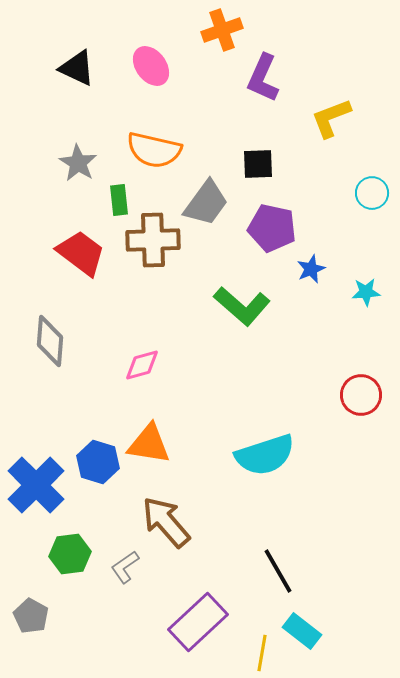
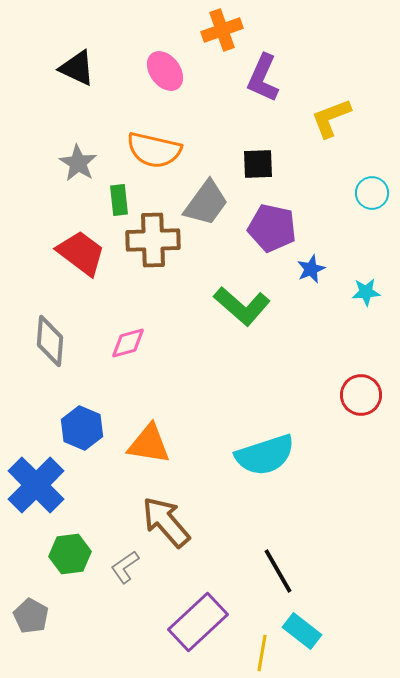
pink ellipse: moved 14 px right, 5 px down
pink diamond: moved 14 px left, 22 px up
blue hexagon: moved 16 px left, 34 px up; rotated 6 degrees clockwise
